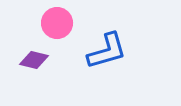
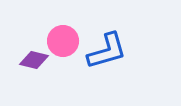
pink circle: moved 6 px right, 18 px down
